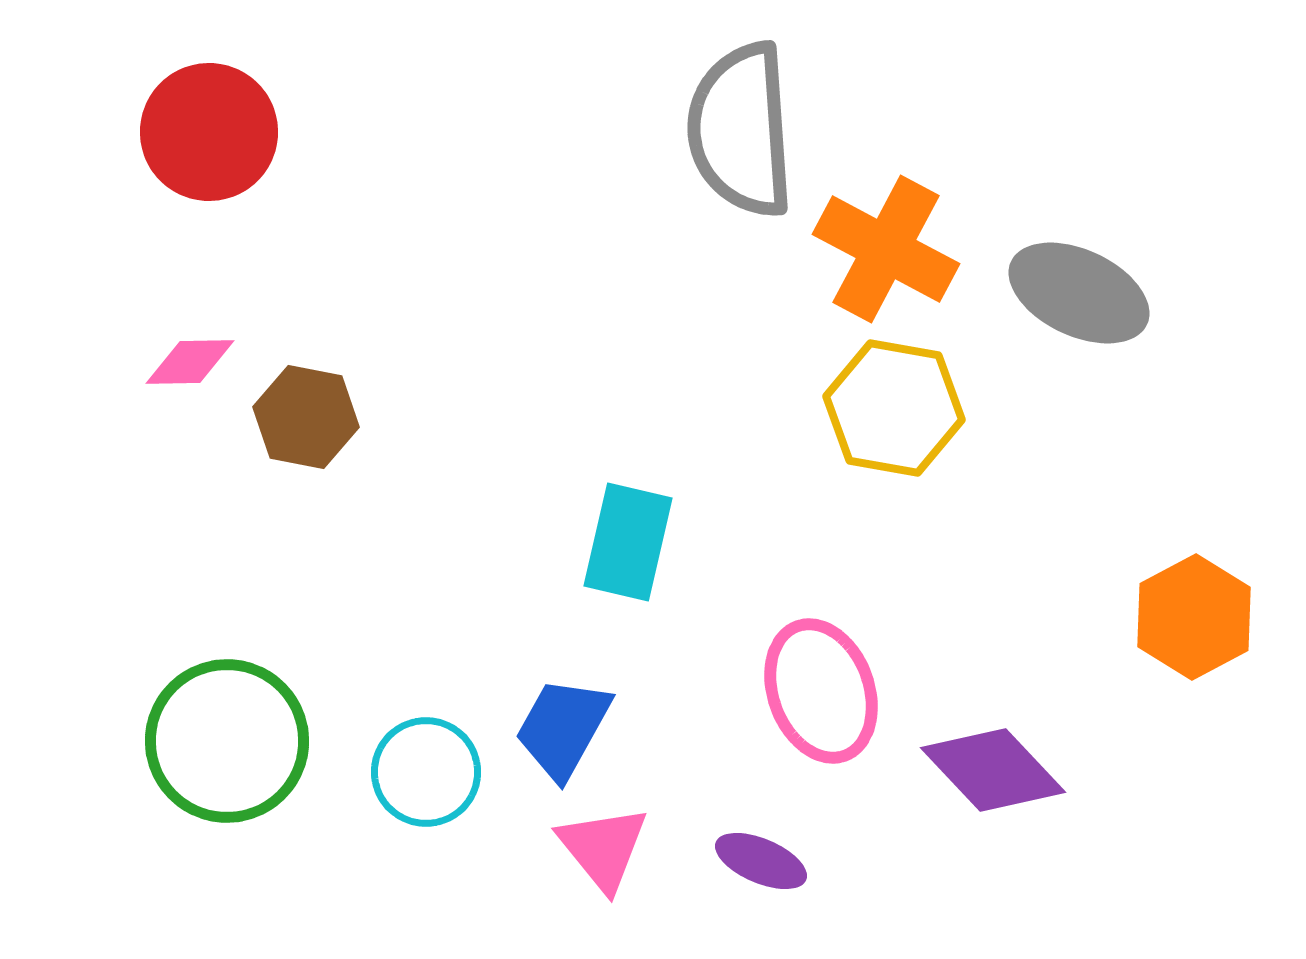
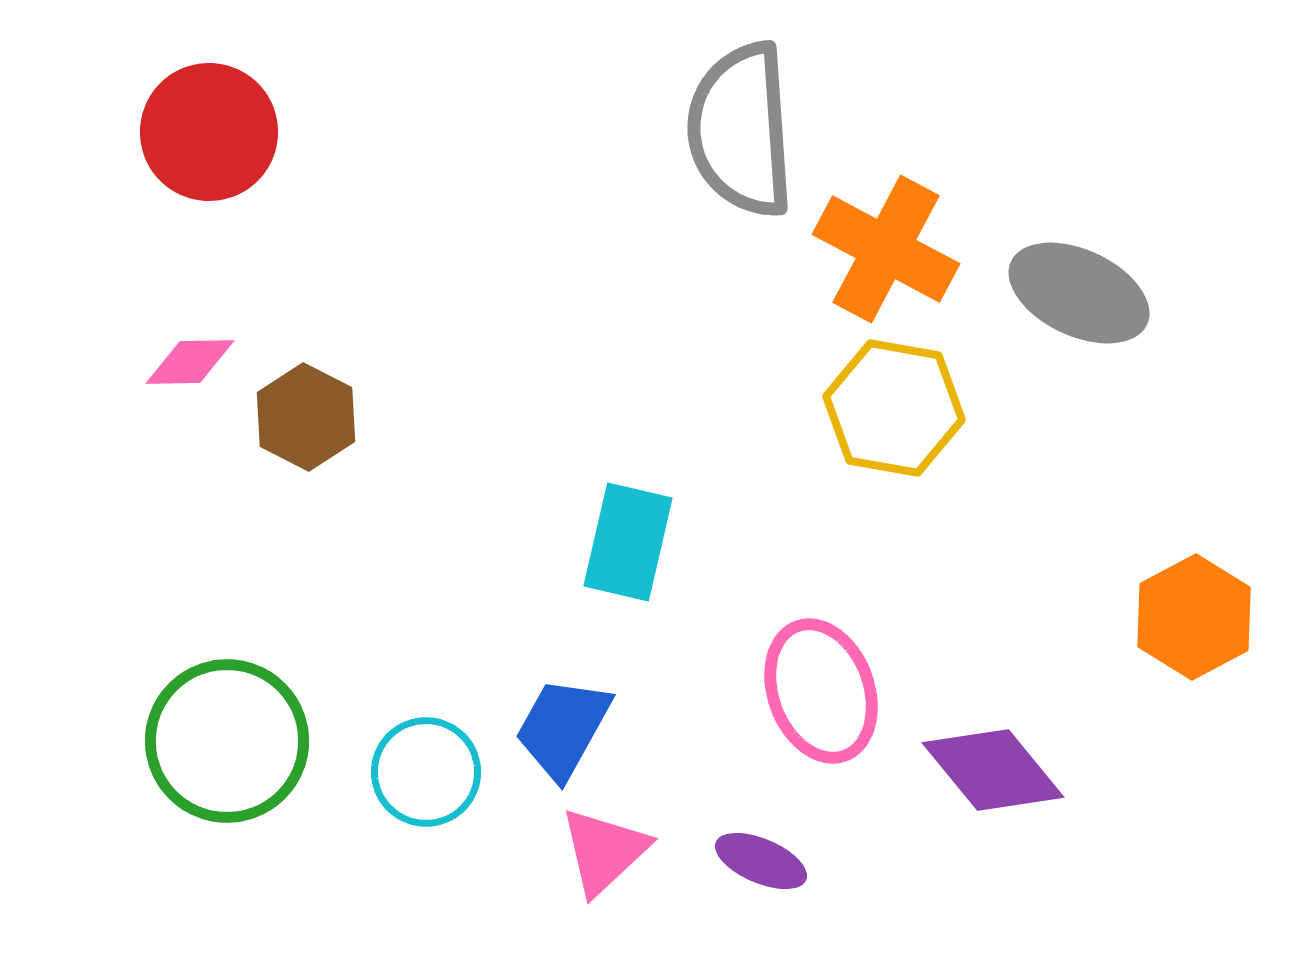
brown hexagon: rotated 16 degrees clockwise
purple diamond: rotated 4 degrees clockwise
pink triangle: moved 1 px right, 3 px down; rotated 26 degrees clockwise
